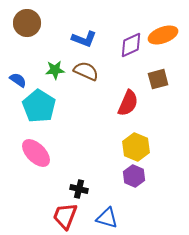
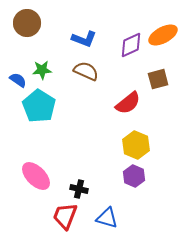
orange ellipse: rotated 8 degrees counterclockwise
green star: moved 13 px left
red semicircle: rotated 28 degrees clockwise
yellow hexagon: moved 2 px up
pink ellipse: moved 23 px down
